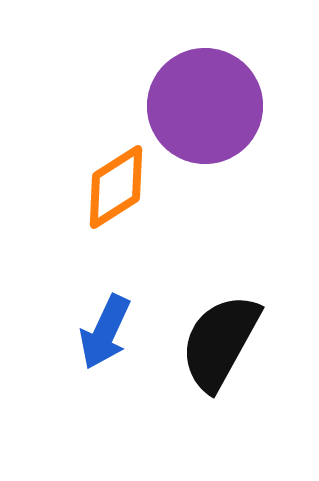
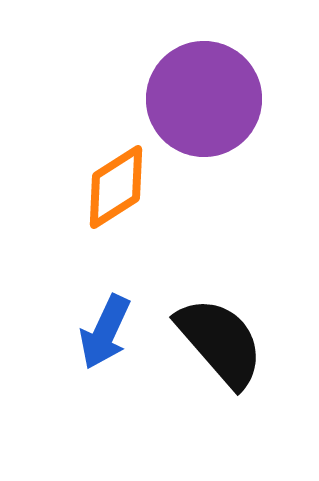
purple circle: moved 1 px left, 7 px up
black semicircle: rotated 110 degrees clockwise
